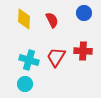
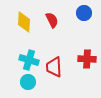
yellow diamond: moved 3 px down
red cross: moved 4 px right, 8 px down
red trapezoid: moved 2 px left, 10 px down; rotated 35 degrees counterclockwise
cyan circle: moved 3 px right, 2 px up
